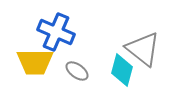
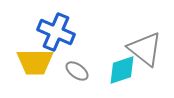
gray triangle: moved 2 px right
cyan diamond: rotated 56 degrees clockwise
